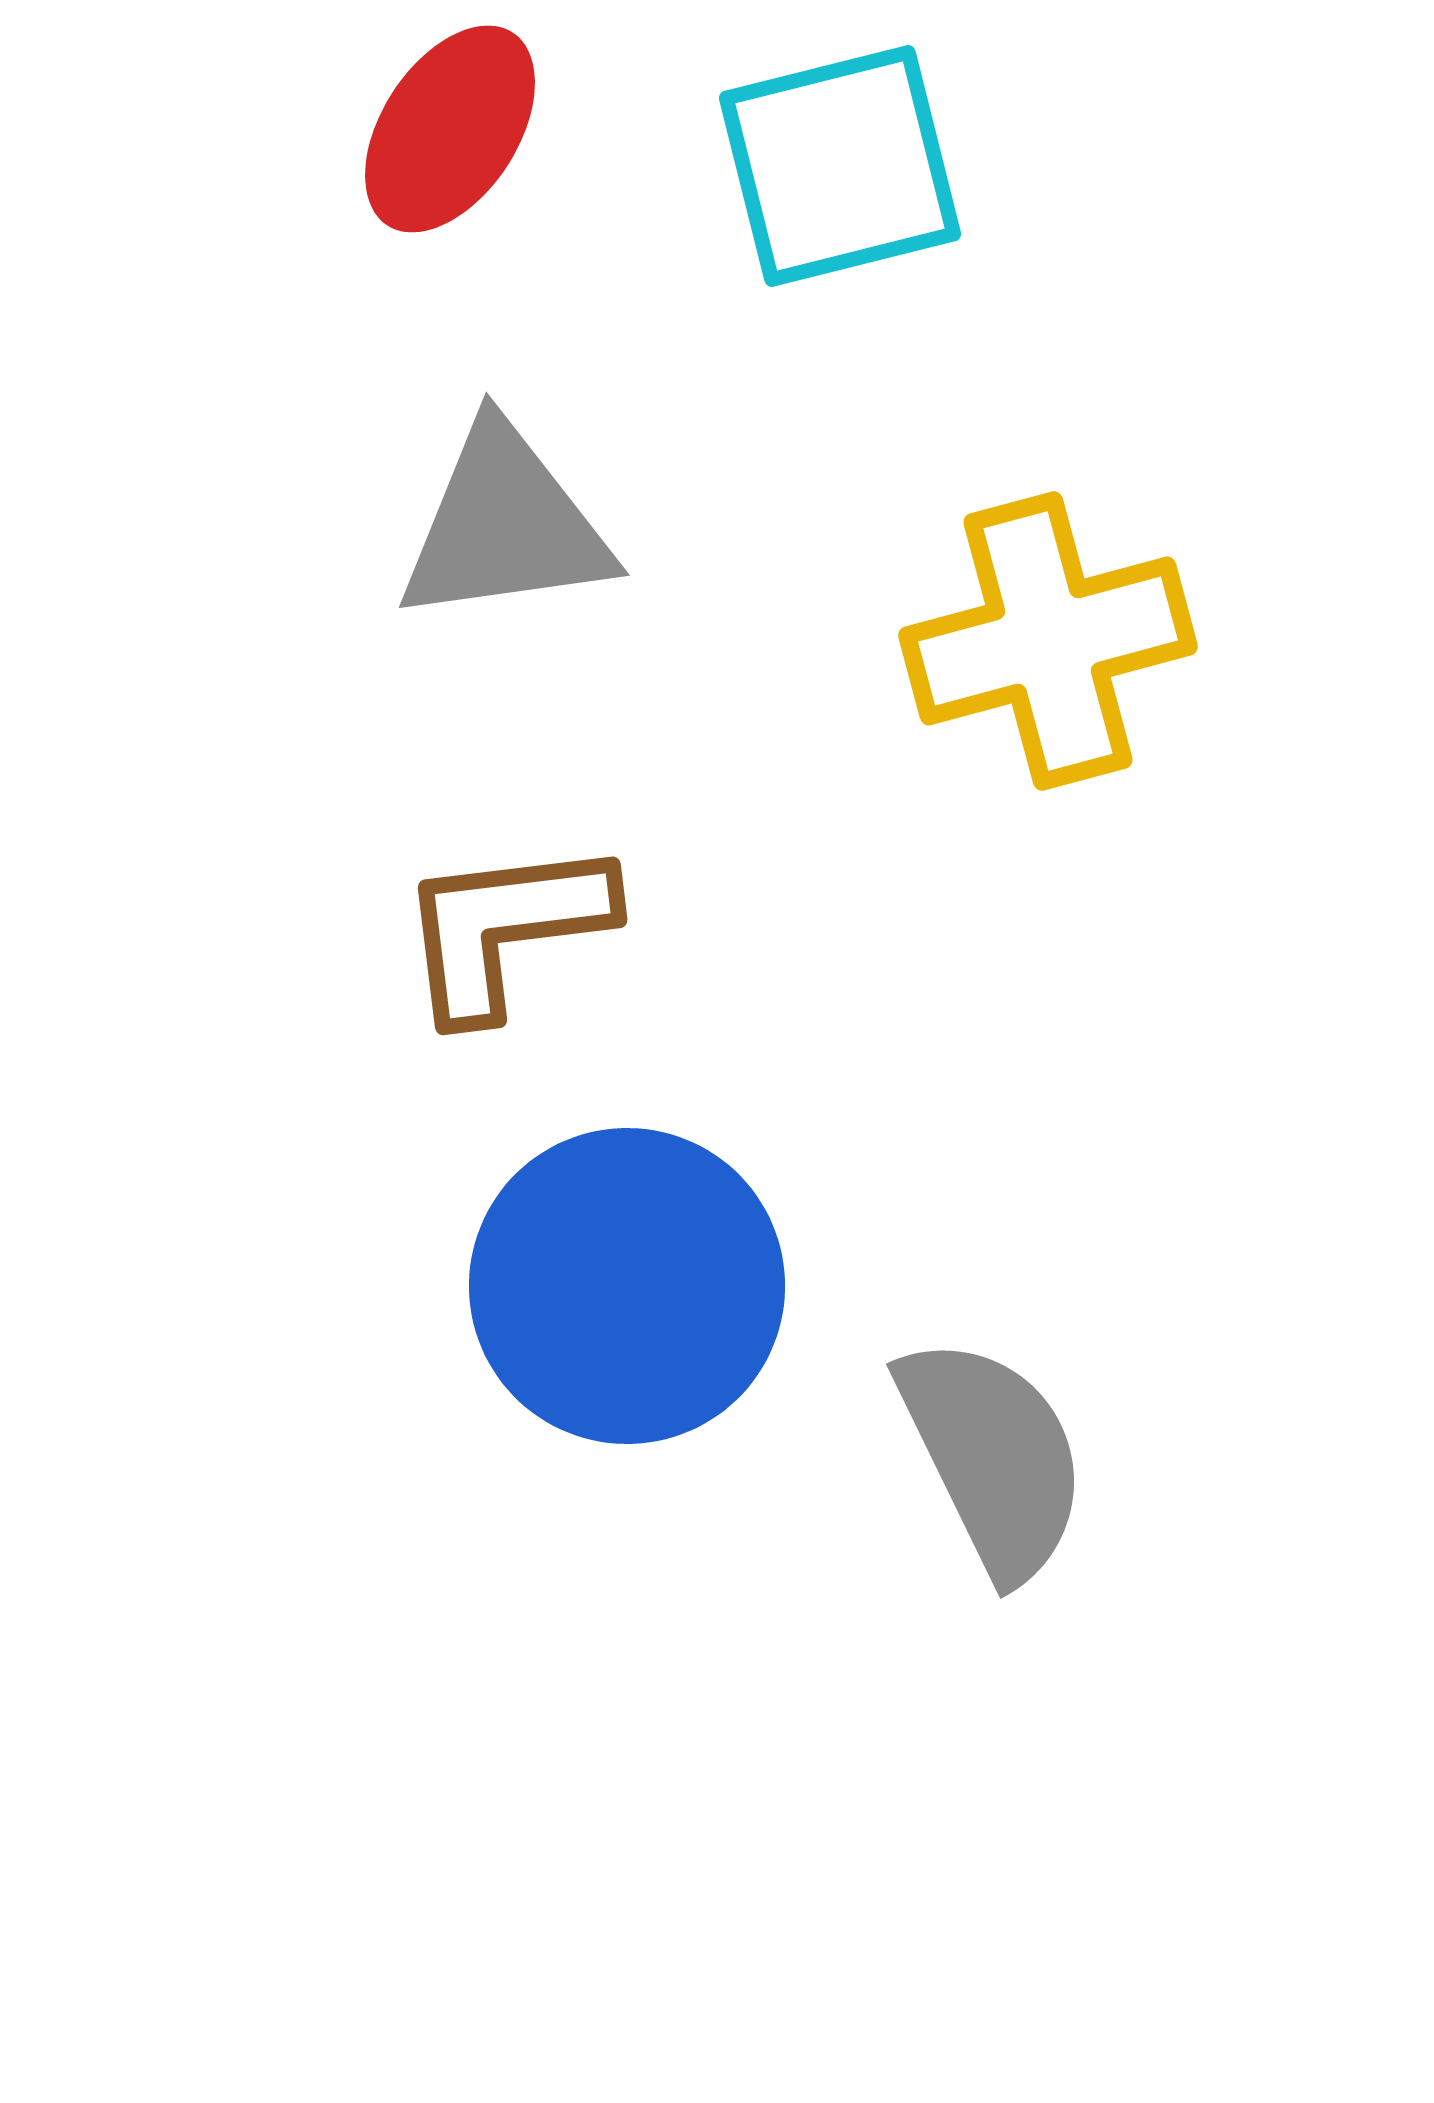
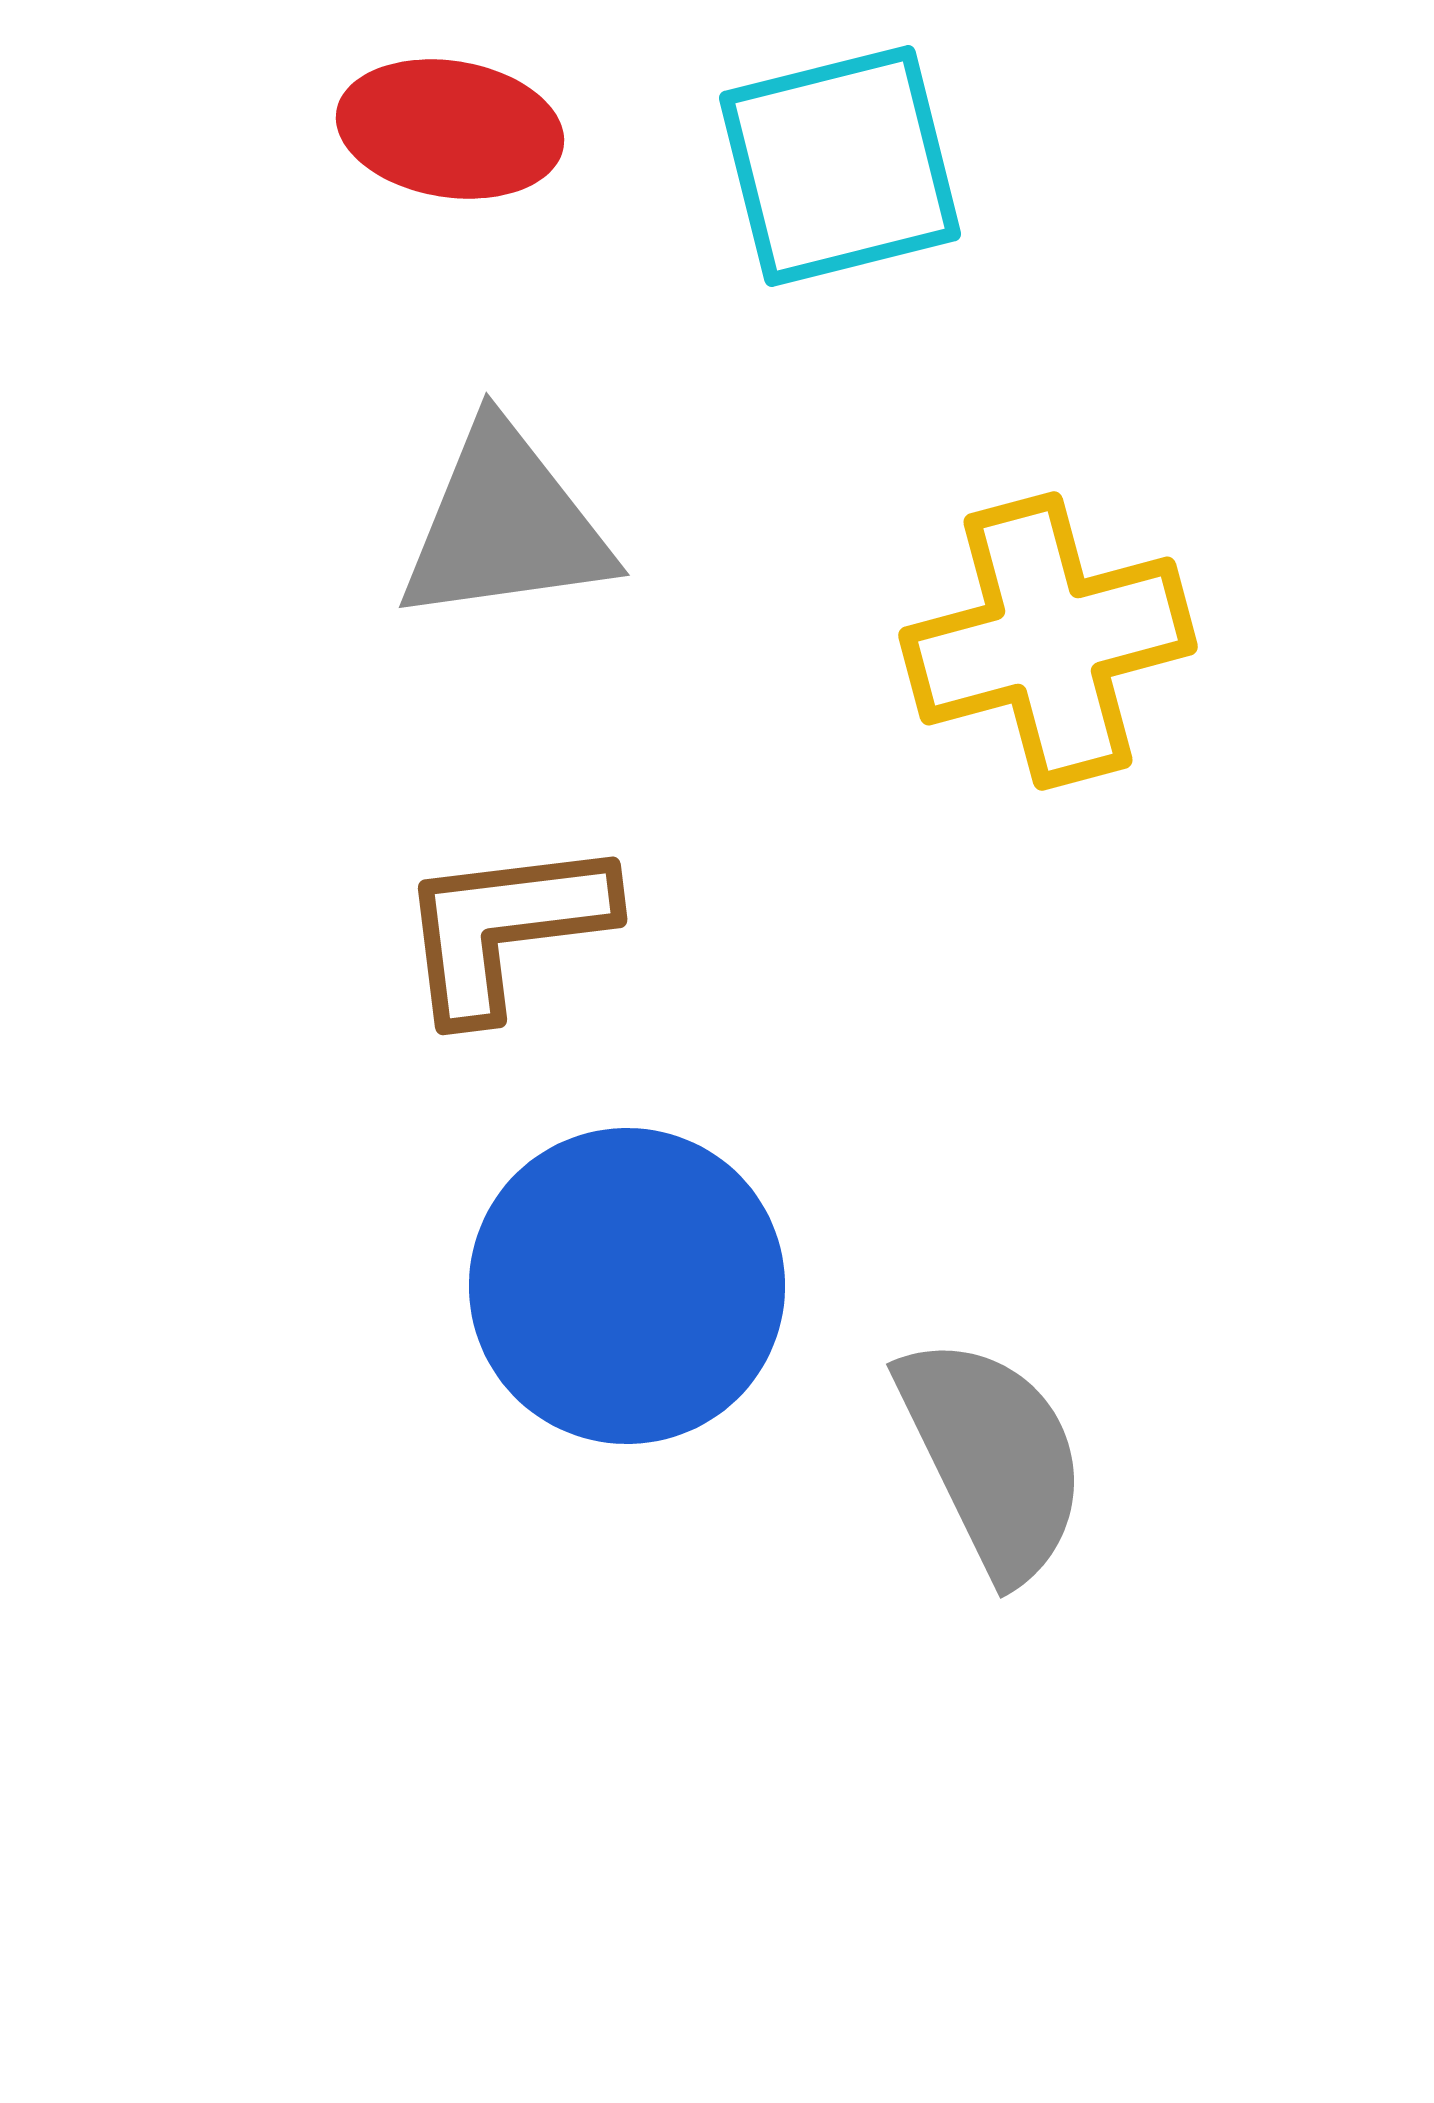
red ellipse: rotated 66 degrees clockwise
